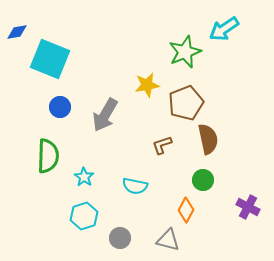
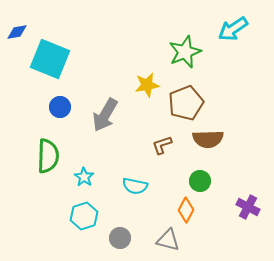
cyan arrow: moved 9 px right
brown semicircle: rotated 100 degrees clockwise
green circle: moved 3 px left, 1 px down
